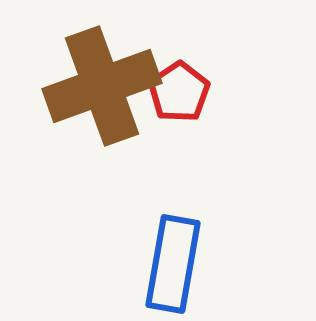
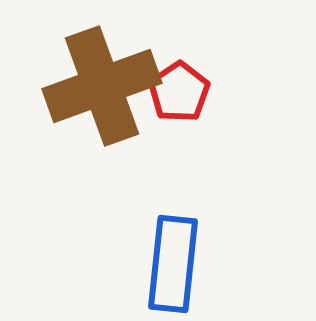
blue rectangle: rotated 4 degrees counterclockwise
